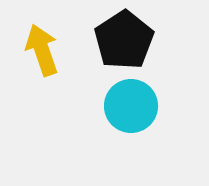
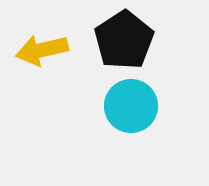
yellow arrow: rotated 84 degrees counterclockwise
